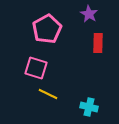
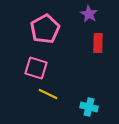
pink pentagon: moved 2 px left
